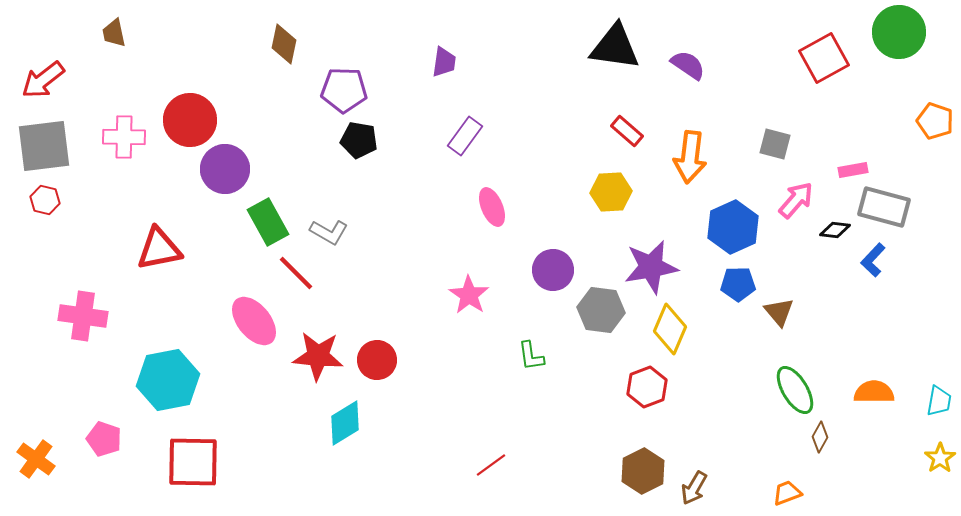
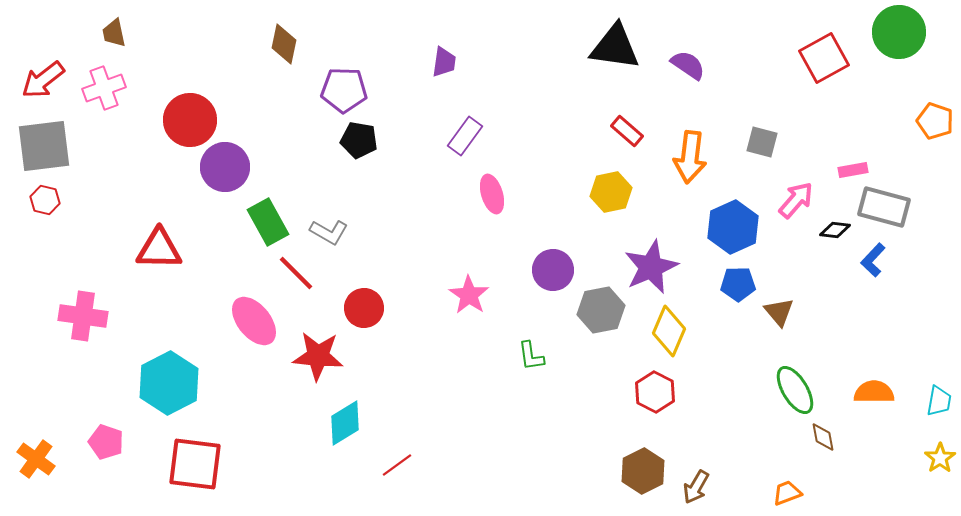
pink cross at (124, 137): moved 20 px left, 49 px up; rotated 21 degrees counterclockwise
gray square at (775, 144): moved 13 px left, 2 px up
purple circle at (225, 169): moved 2 px up
yellow hexagon at (611, 192): rotated 9 degrees counterclockwise
pink ellipse at (492, 207): moved 13 px up; rotated 6 degrees clockwise
red triangle at (159, 249): rotated 12 degrees clockwise
purple star at (651, 267): rotated 14 degrees counterclockwise
gray hexagon at (601, 310): rotated 18 degrees counterclockwise
yellow diamond at (670, 329): moved 1 px left, 2 px down
red circle at (377, 360): moved 13 px left, 52 px up
cyan hexagon at (168, 380): moved 1 px right, 3 px down; rotated 16 degrees counterclockwise
red hexagon at (647, 387): moved 8 px right, 5 px down; rotated 12 degrees counterclockwise
brown diamond at (820, 437): moved 3 px right; rotated 40 degrees counterclockwise
pink pentagon at (104, 439): moved 2 px right, 3 px down
red square at (193, 462): moved 2 px right, 2 px down; rotated 6 degrees clockwise
red line at (491, 465): moved 94 px left
brown arrow at (694, 488): moved 2 px right, 1 px up
